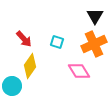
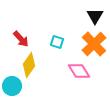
red arrow: moved 3 px left
orange cross: rotated 20 degrees counterclockwise
yellow diamond: moved 1 px left, 1 px up
